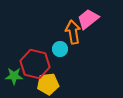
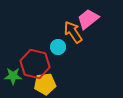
orange arrow: rotated 25 degrees counterclockwise
cyan circle: moved 2 px left, 2 px up
green star: moved 1 px left
yellow pentagon: moved 3 px left
